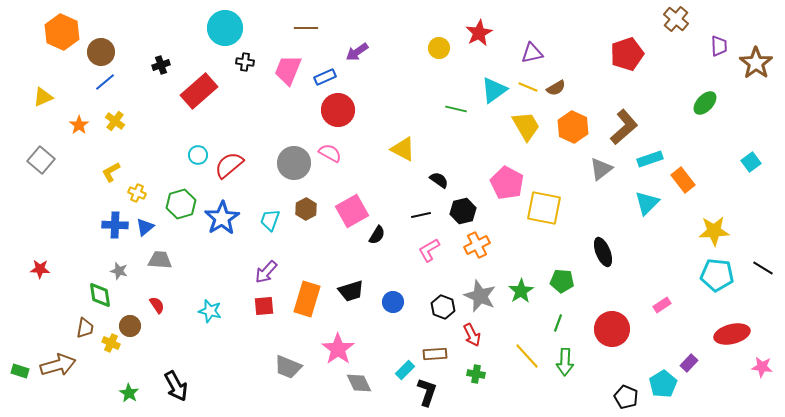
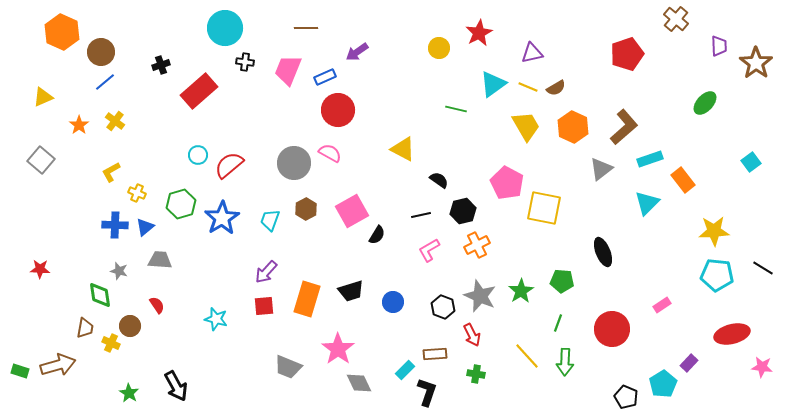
cyan triangle at (494, 90): moved 1 px left, 6 px up
cyan star at (210, 311): moved 6 px right, 8 px down
